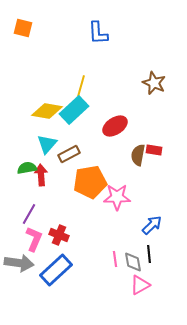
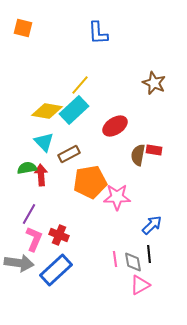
yellow line: moved 1 px left, 1 px up; rotated 25 degrees clockwise
cyan triangle: moved 3 px left, 2 px up; rotated 25 degrees counterclockwise
